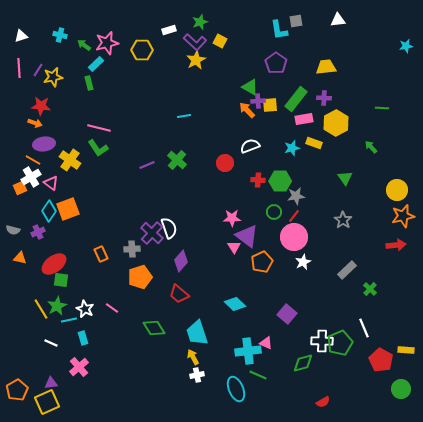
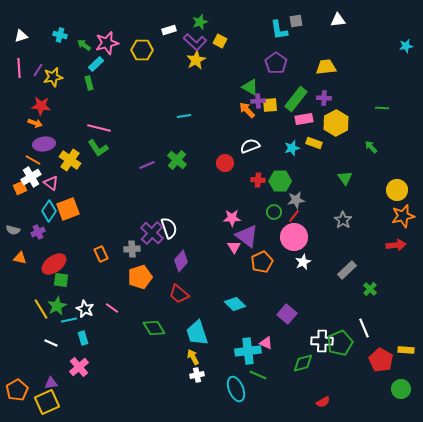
gray star at (296, 196): moved 4 px down
